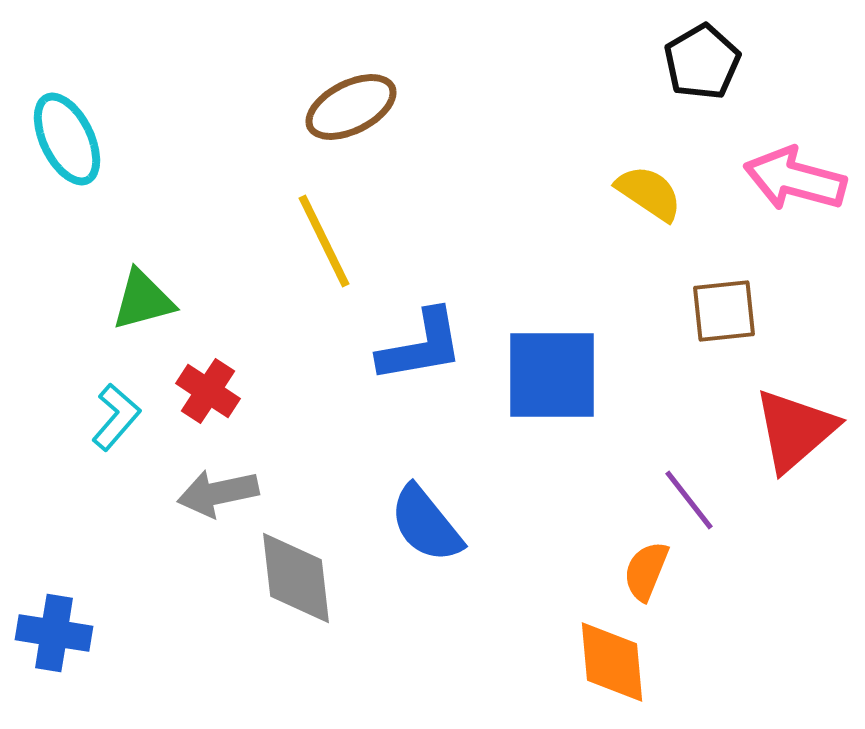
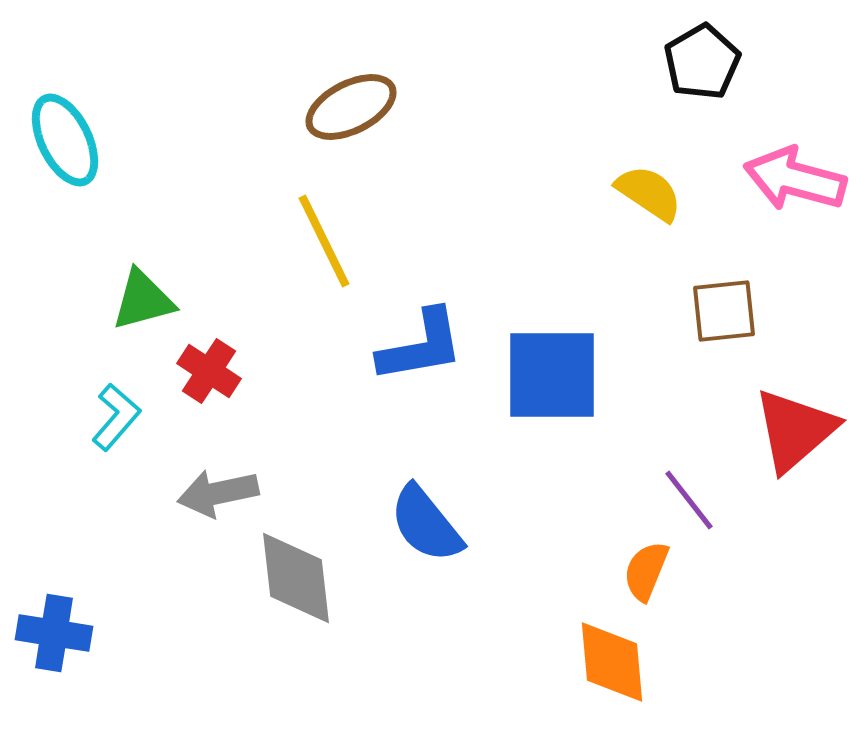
cyan ellipse: moved 2 px left, 1 px down
red cross: moved 1 px right, 20 px up
